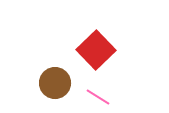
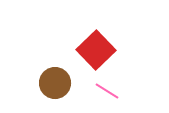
pink line: moved 9 px right, 6 px up
